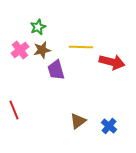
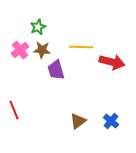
brown star: rotated 18 degrees clockwise
blue cross: moved 2 px right, 5 px up
